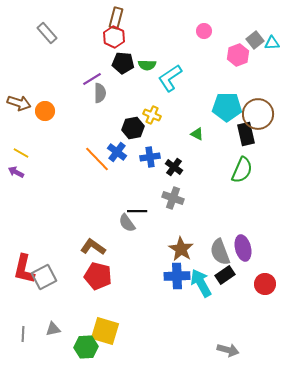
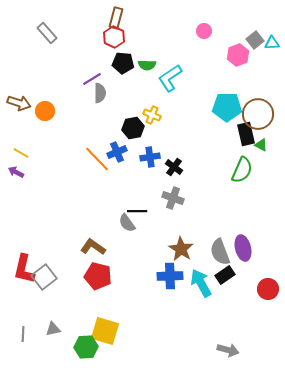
green triangle at (197, 134): moved 64 px right, 11 px down
blue cross at (117, 152): rotated 30 degrees clockwise
blue cross at (177, 276): moved 7 px left
gray square at (44, 277): rotated 10 degrees counterclockwise
red circle at (265, 284): moved 3 px right, 5 px down
